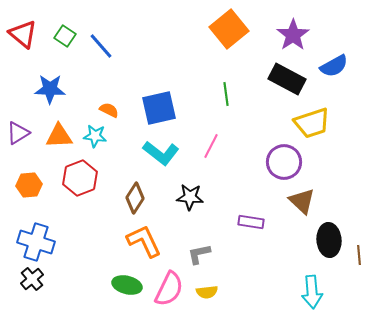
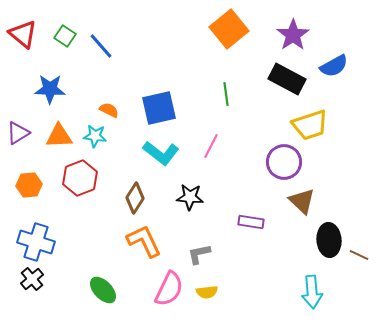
yellow trapezoid: moved 2 px left, 2 px down
brown line: rotated 60 degrees counterclockwise
green ellipse: moved 24 px left, 5 px down; rotated 32 degrees clockwise
